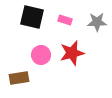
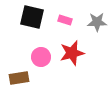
pink circle: moved 2 px down
